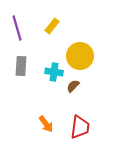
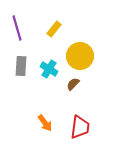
yellow rectangle: moved 2 px right, 3 px down
cyan cross: moved 5 px left, 3 px up; rotated 24 degrees clockwise
brown semicircle: moved 2 px up
orange arrow: moved 1 px left, 1 px up
